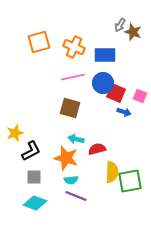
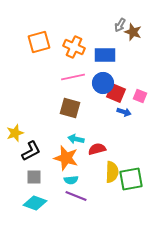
green square: moved 1 px right, 2 px up
